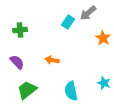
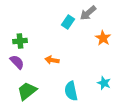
green cross: moved 11 px down
green trapezoid: moved 1 px down
